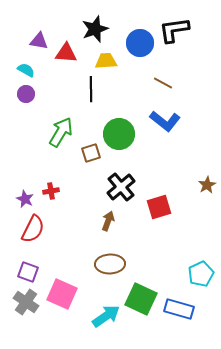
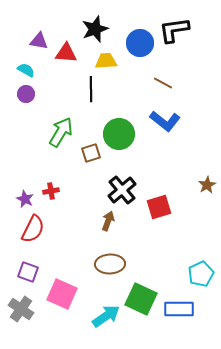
black cross: moved 1 px right, 3 px down
gray cross: moved 5 px left, 7 px down
blue rectangle: rotated 16 degrees counterclockwise
